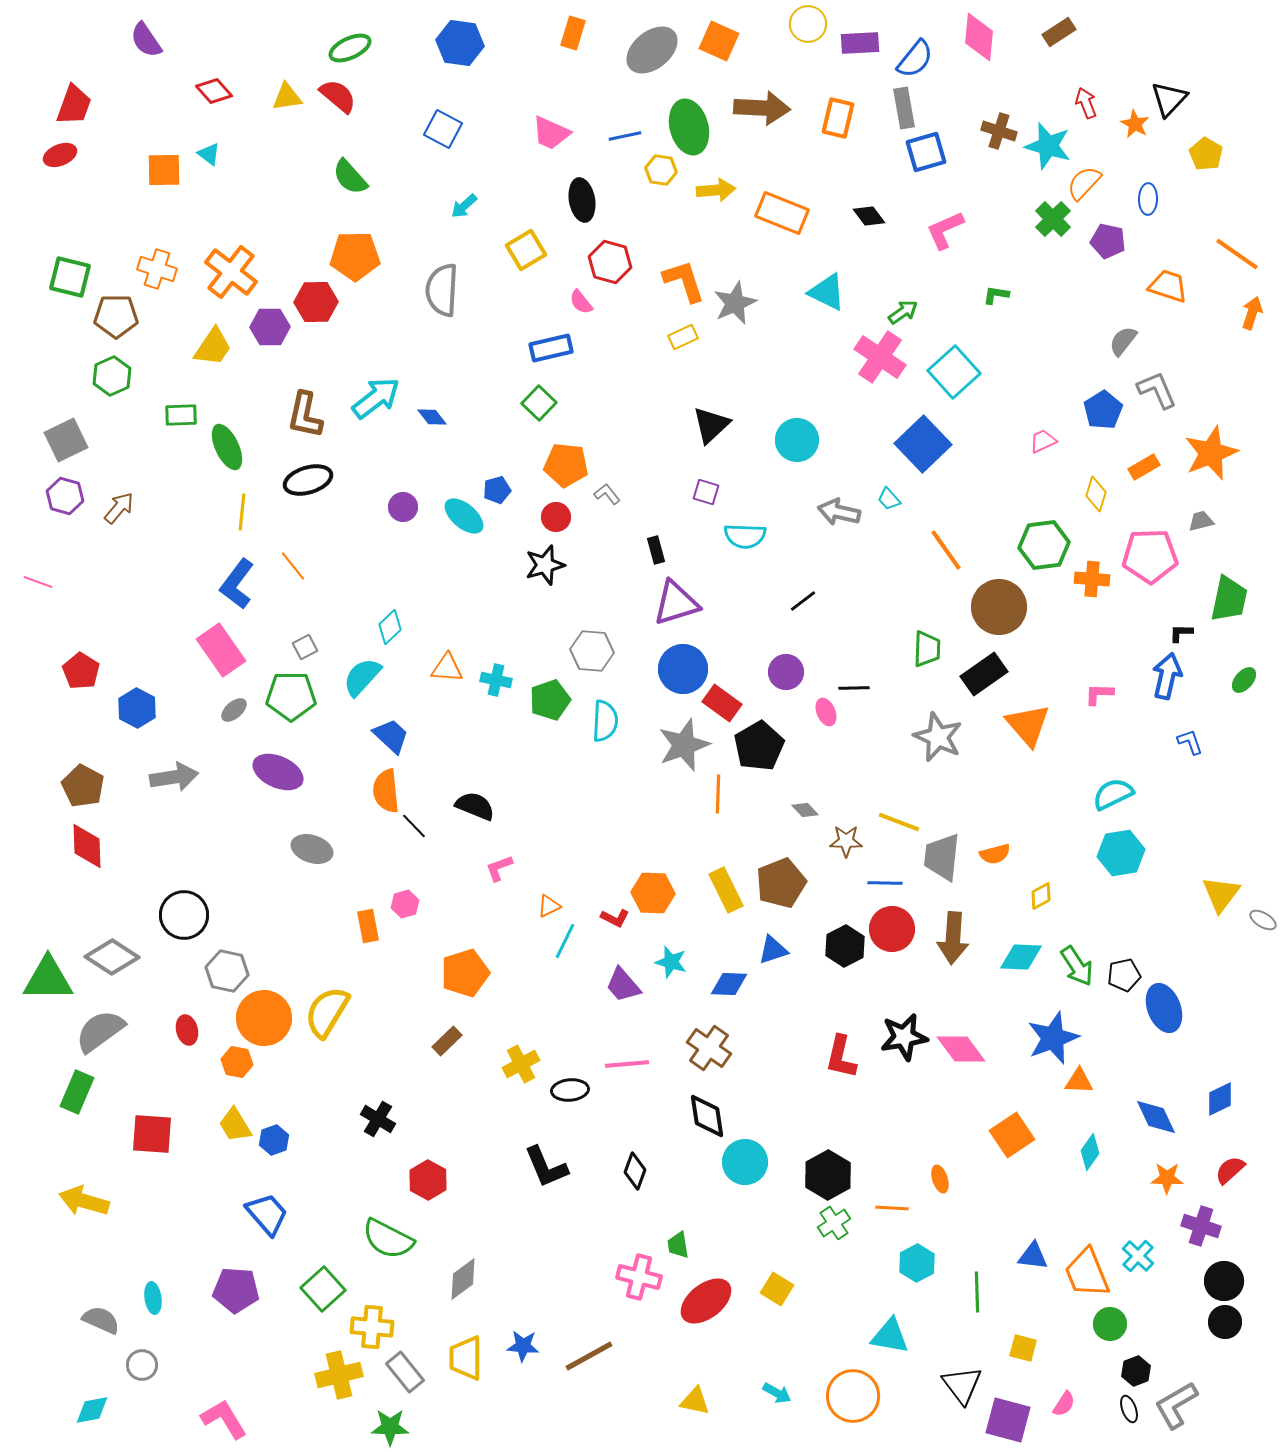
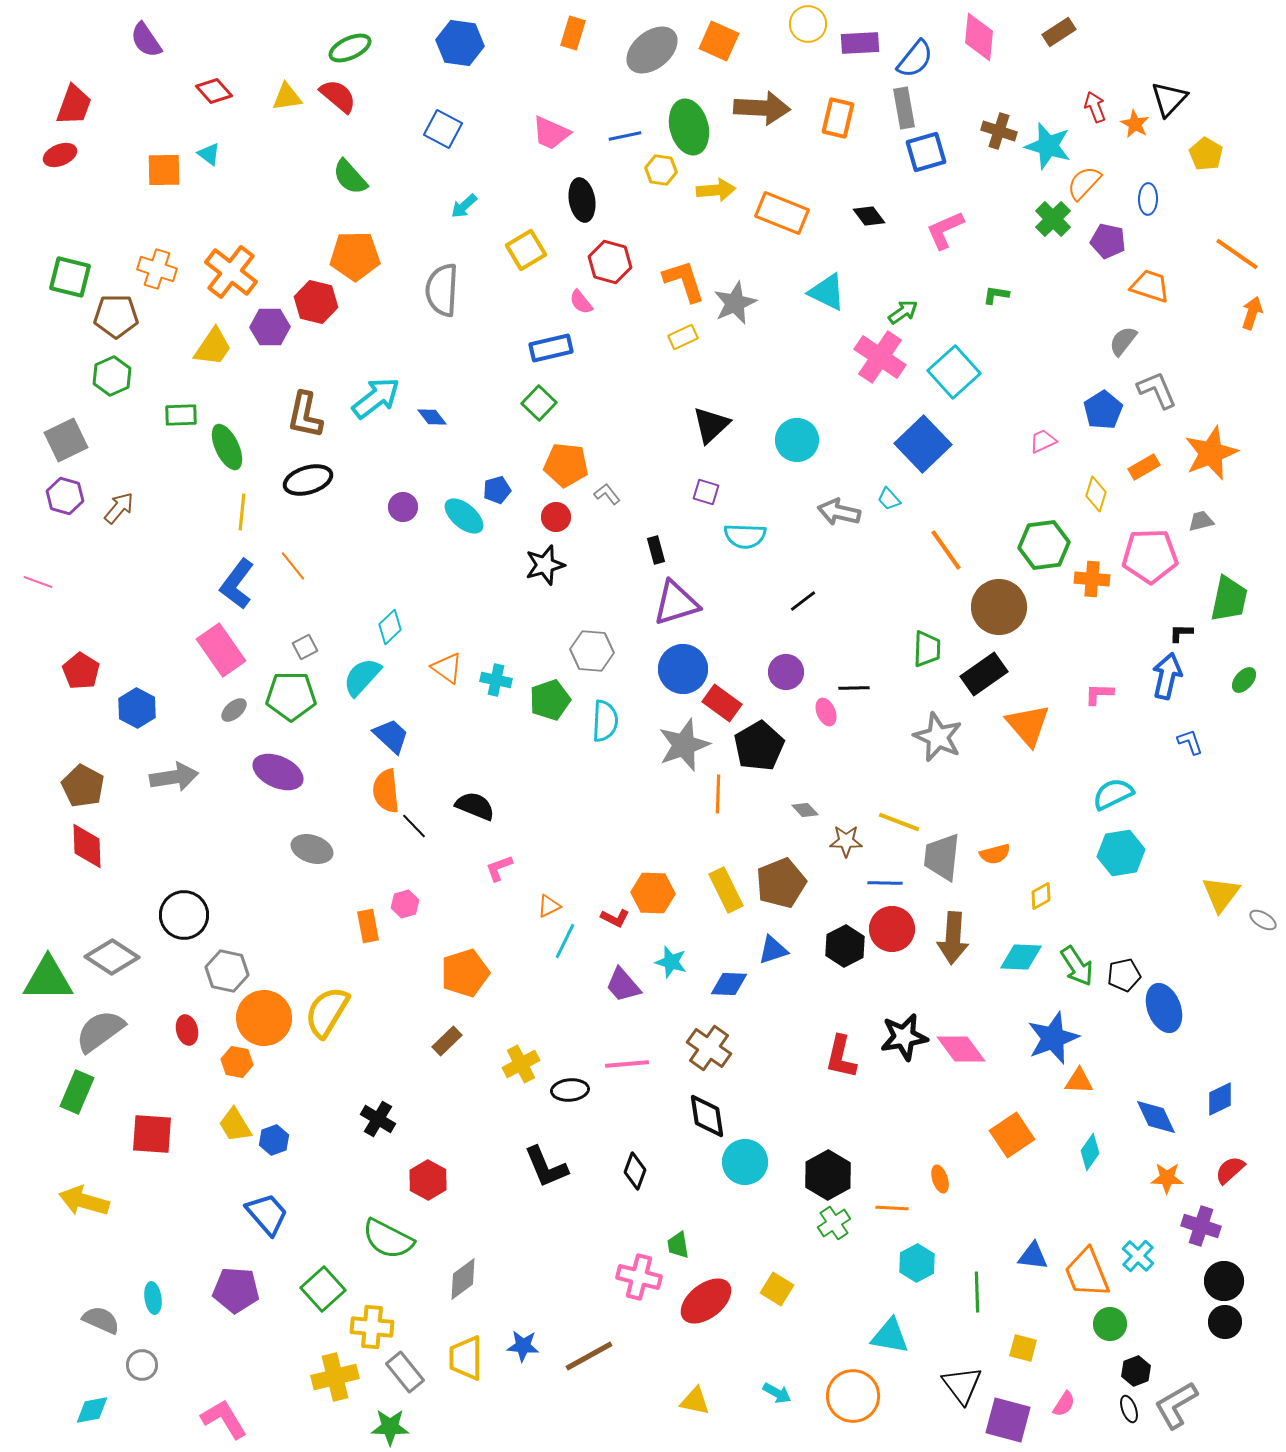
red arrow at (1086, 103): moved 9 px right, 4 px down
orange trapezoid at (1168, 286): moved 18 px left
red hexagon at (316, 302): rotated 15 degrees clockwise
orange triangle at (447, 668): rotated 32 degrees clockwise
yellow cross at (339, 1375): moved 4 px left, 2 px down
